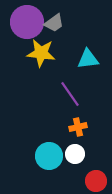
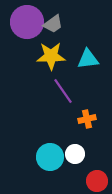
gray trapezoid: moved 1 px left, 1 px down
yellow star: moved 10 px right, 3 px down; rotated 8 degrees counterclockwise
purple line: moved 7 px left, 3 px up
orange cross: moved 9 px right, 8 px up
cyan circle: moved 1 px right, 1 px down
red circle: moved 1 px right
